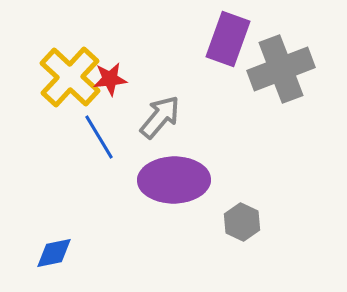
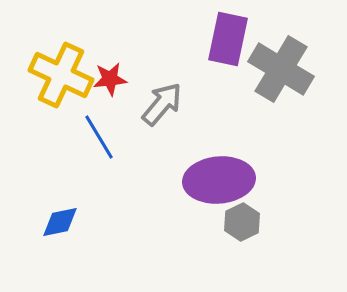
purple rectangle: rotated 8 degrees counterclockwise
gray cross: rotated 38 degrees counterclockwise
yellow cross: moved 9 px left, 2 px up; rotated 18 degrees counterclockwise
gray arrow: moved 2 px right, 13 px up
purple ellipse: moved 45 px right; rotated 4 degrees counterclockwise
gray hexagon: rotated 9 degrees clockwise
blue diamond: moved 6 px right, 31 px up
